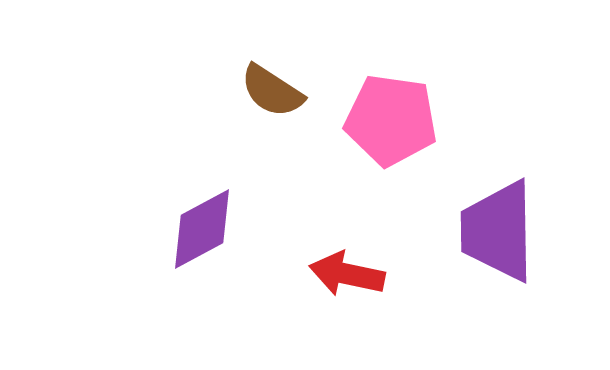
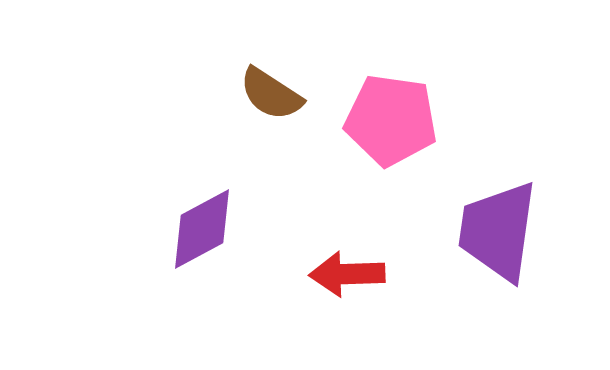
brown semicircle: moved 1 px left, 3 px down
purple trapezoid: rotated 9 degrees clockwise
red arrow: rotated 14 degrees counterclockwise
